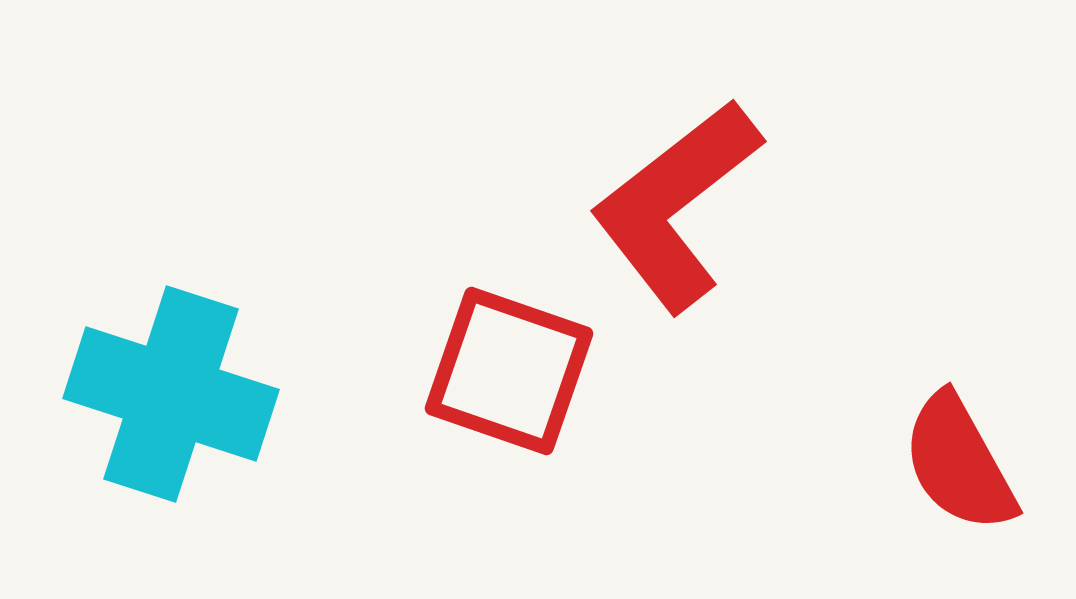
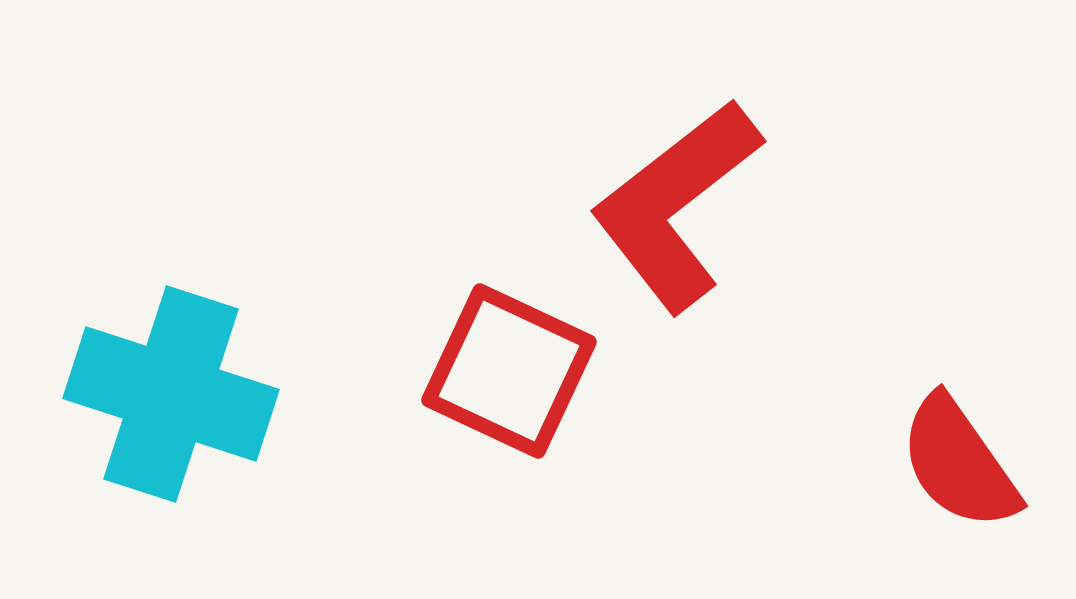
red square: rotated 6 degrees clockwise
red semicircle: rotated 6 degrees counterclockwise
